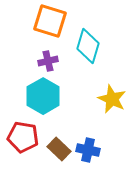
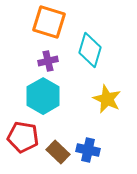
orange square: moved 1 px left, 1 px down
cyan diamond: moved 2 px right, 4 px down
yellow star: moved 5 px left
brown rectangle: moved 1 px left, 3 px down
